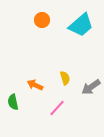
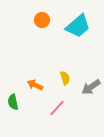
cyan trapezoid: moved 3 px left, 1 px down
